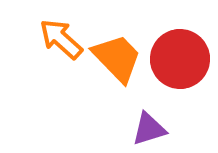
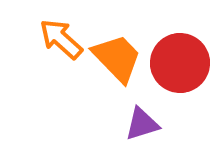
red circle: moved 4 px down
purple triangle: moved 7 px left, 5 px up
